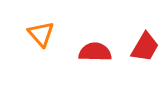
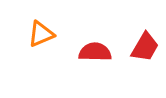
orange triangle: rotated 48 degrees clockwise
